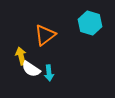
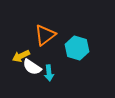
cyan hexagon: moved 13 px left, 25 px down
yellow arrow: rotated 102 degrees counterclockwise
white semicircle: moved 1 px right, 2 px up
